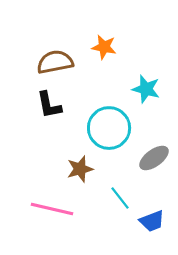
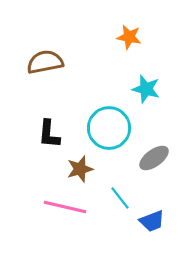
orange star: moved 25 px right, 10 px up
brown semicircle: moved 10 px left
black L-shape: moved 29 px down; rotated 16 degrees clockwise
pink line: moved 13 px right, 2 px up
